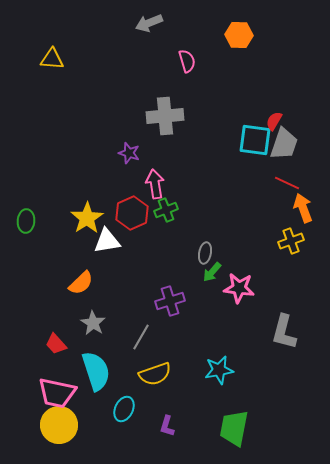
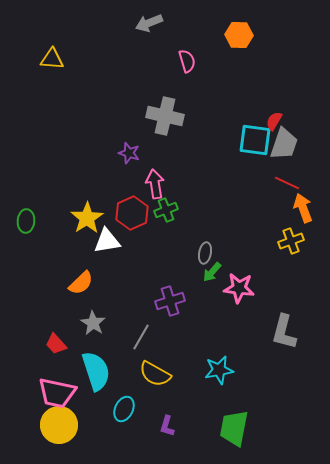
gray cross: rotated 18 degrees clockwise
yellow semicircle: rotated 48 degrees clockwise
